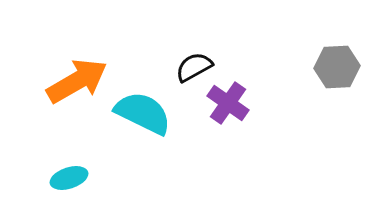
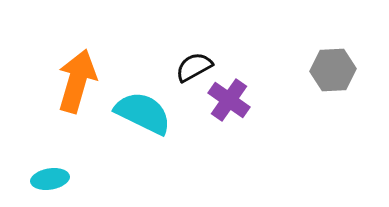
gray hexagon: moved 4 px left, 3 px down
orange arrow: rotated 44 degrees counterclockwise
purple cross: moved 1 px right, 3 px up
cyan ellipse: moved 19 px left, 1 px down; rotated 9 degrees clockwise
